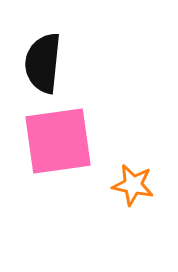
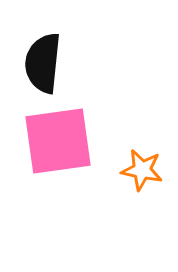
orange star: moved 9 px right, 15 px up
